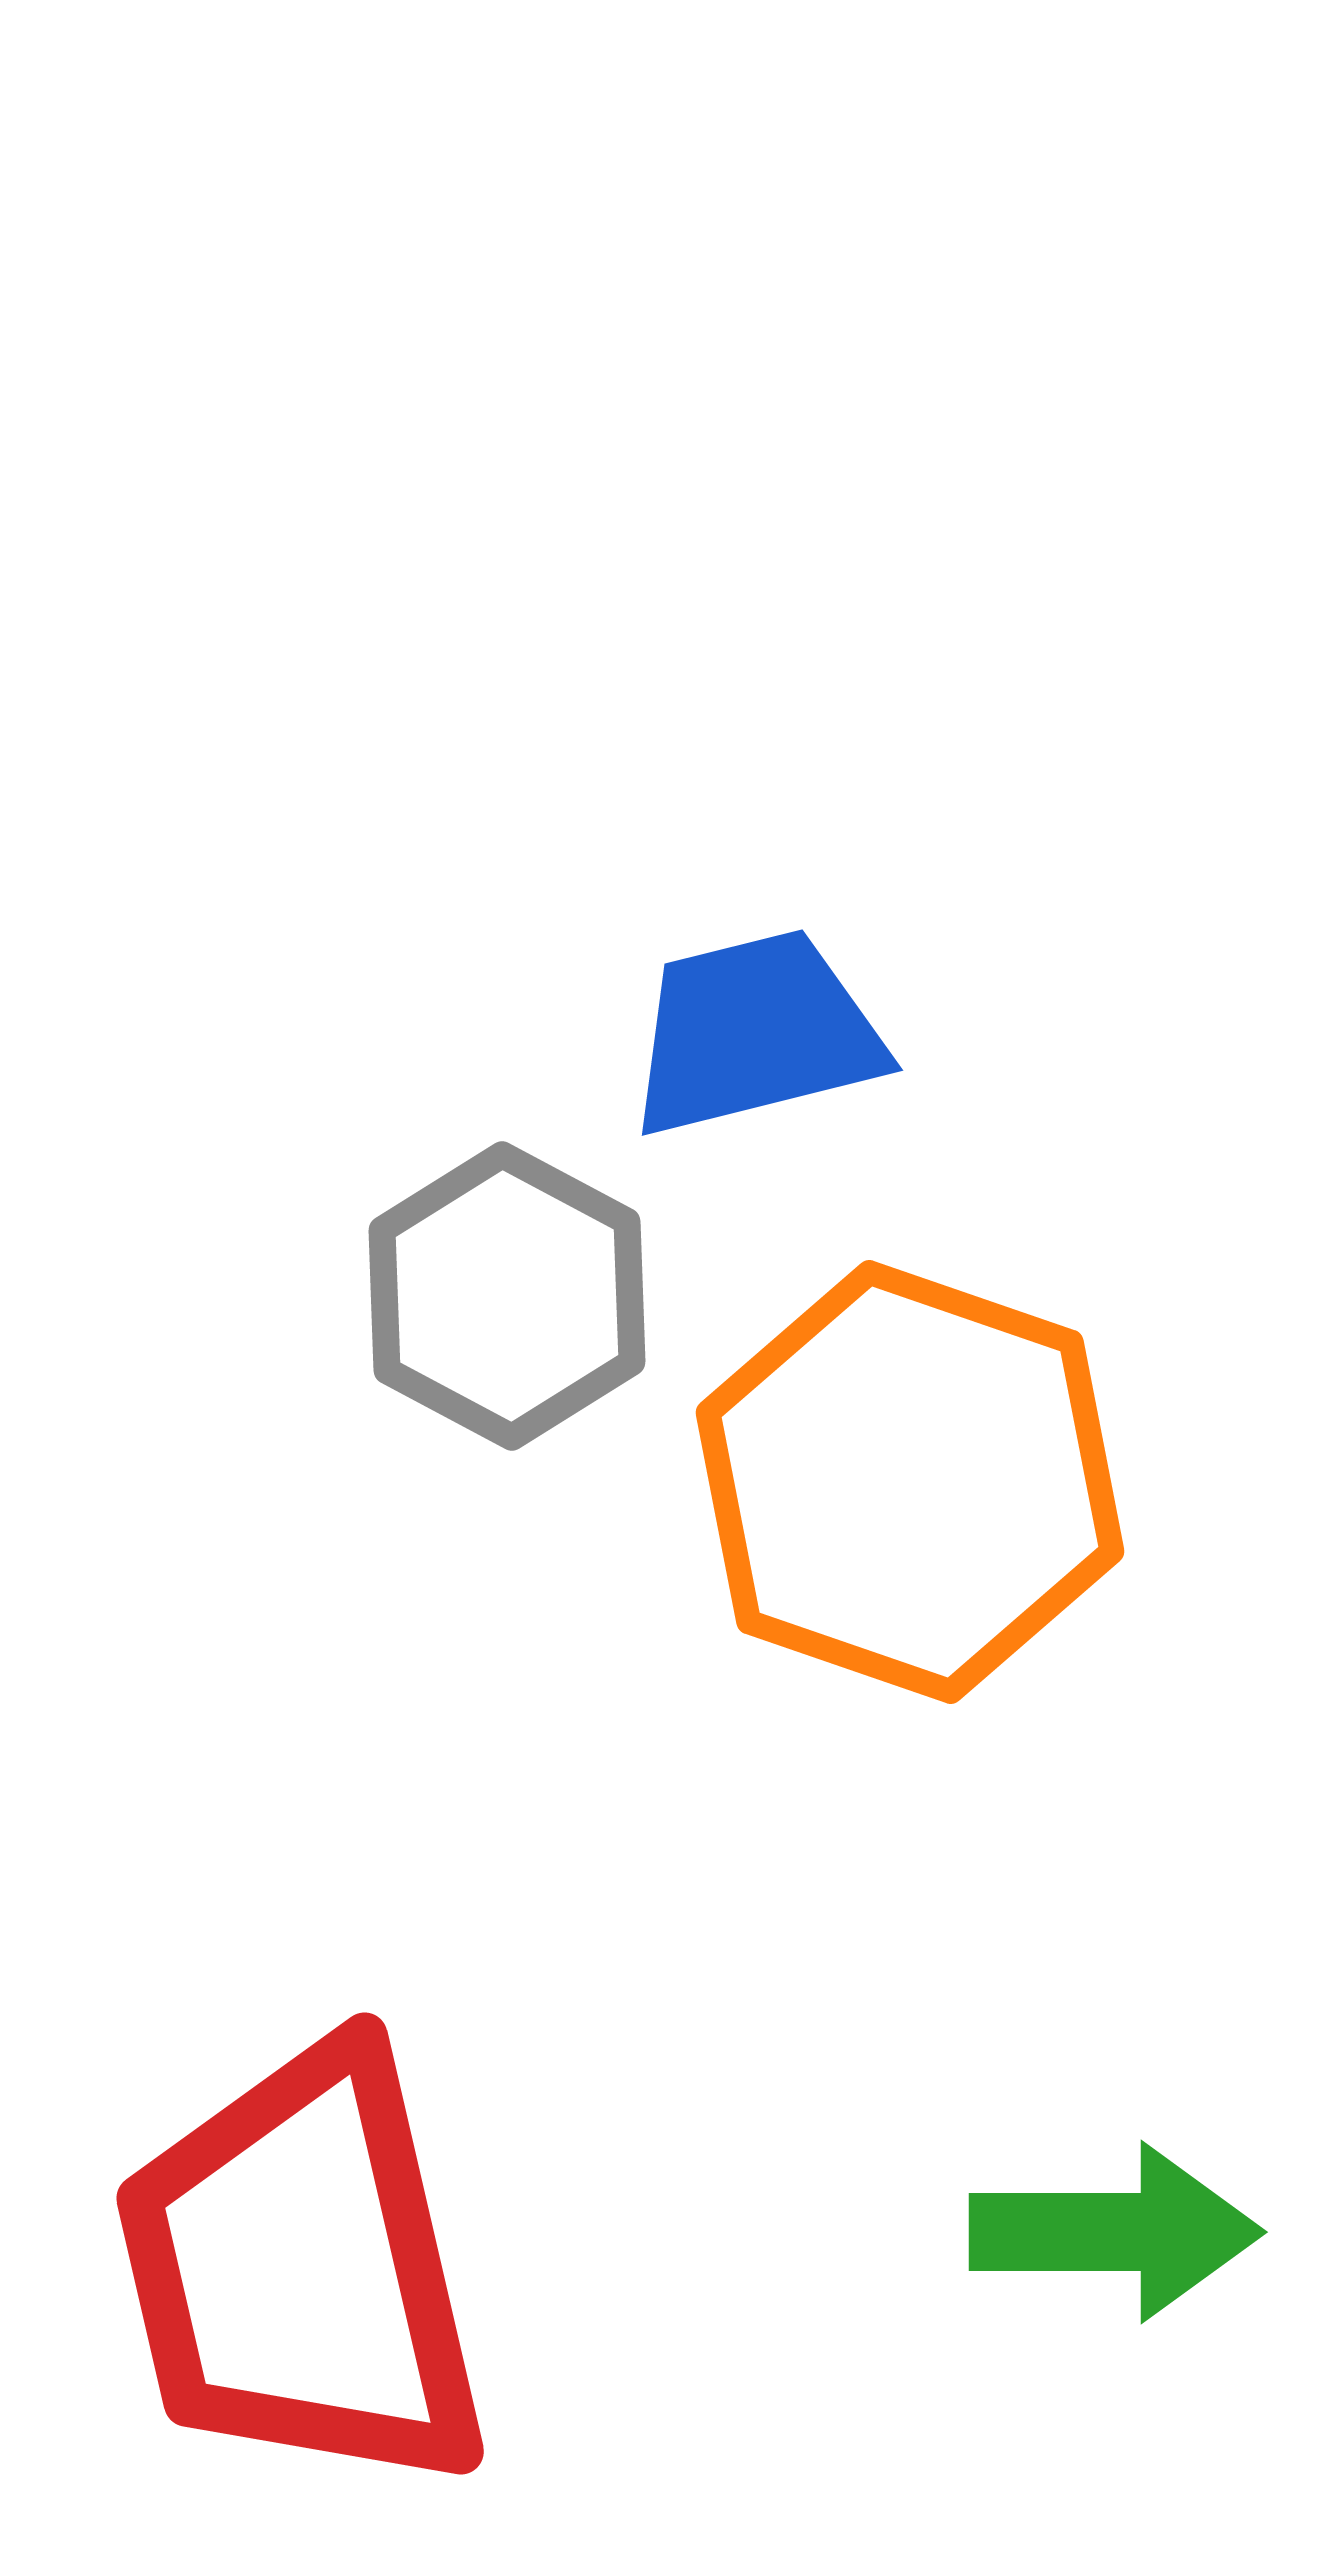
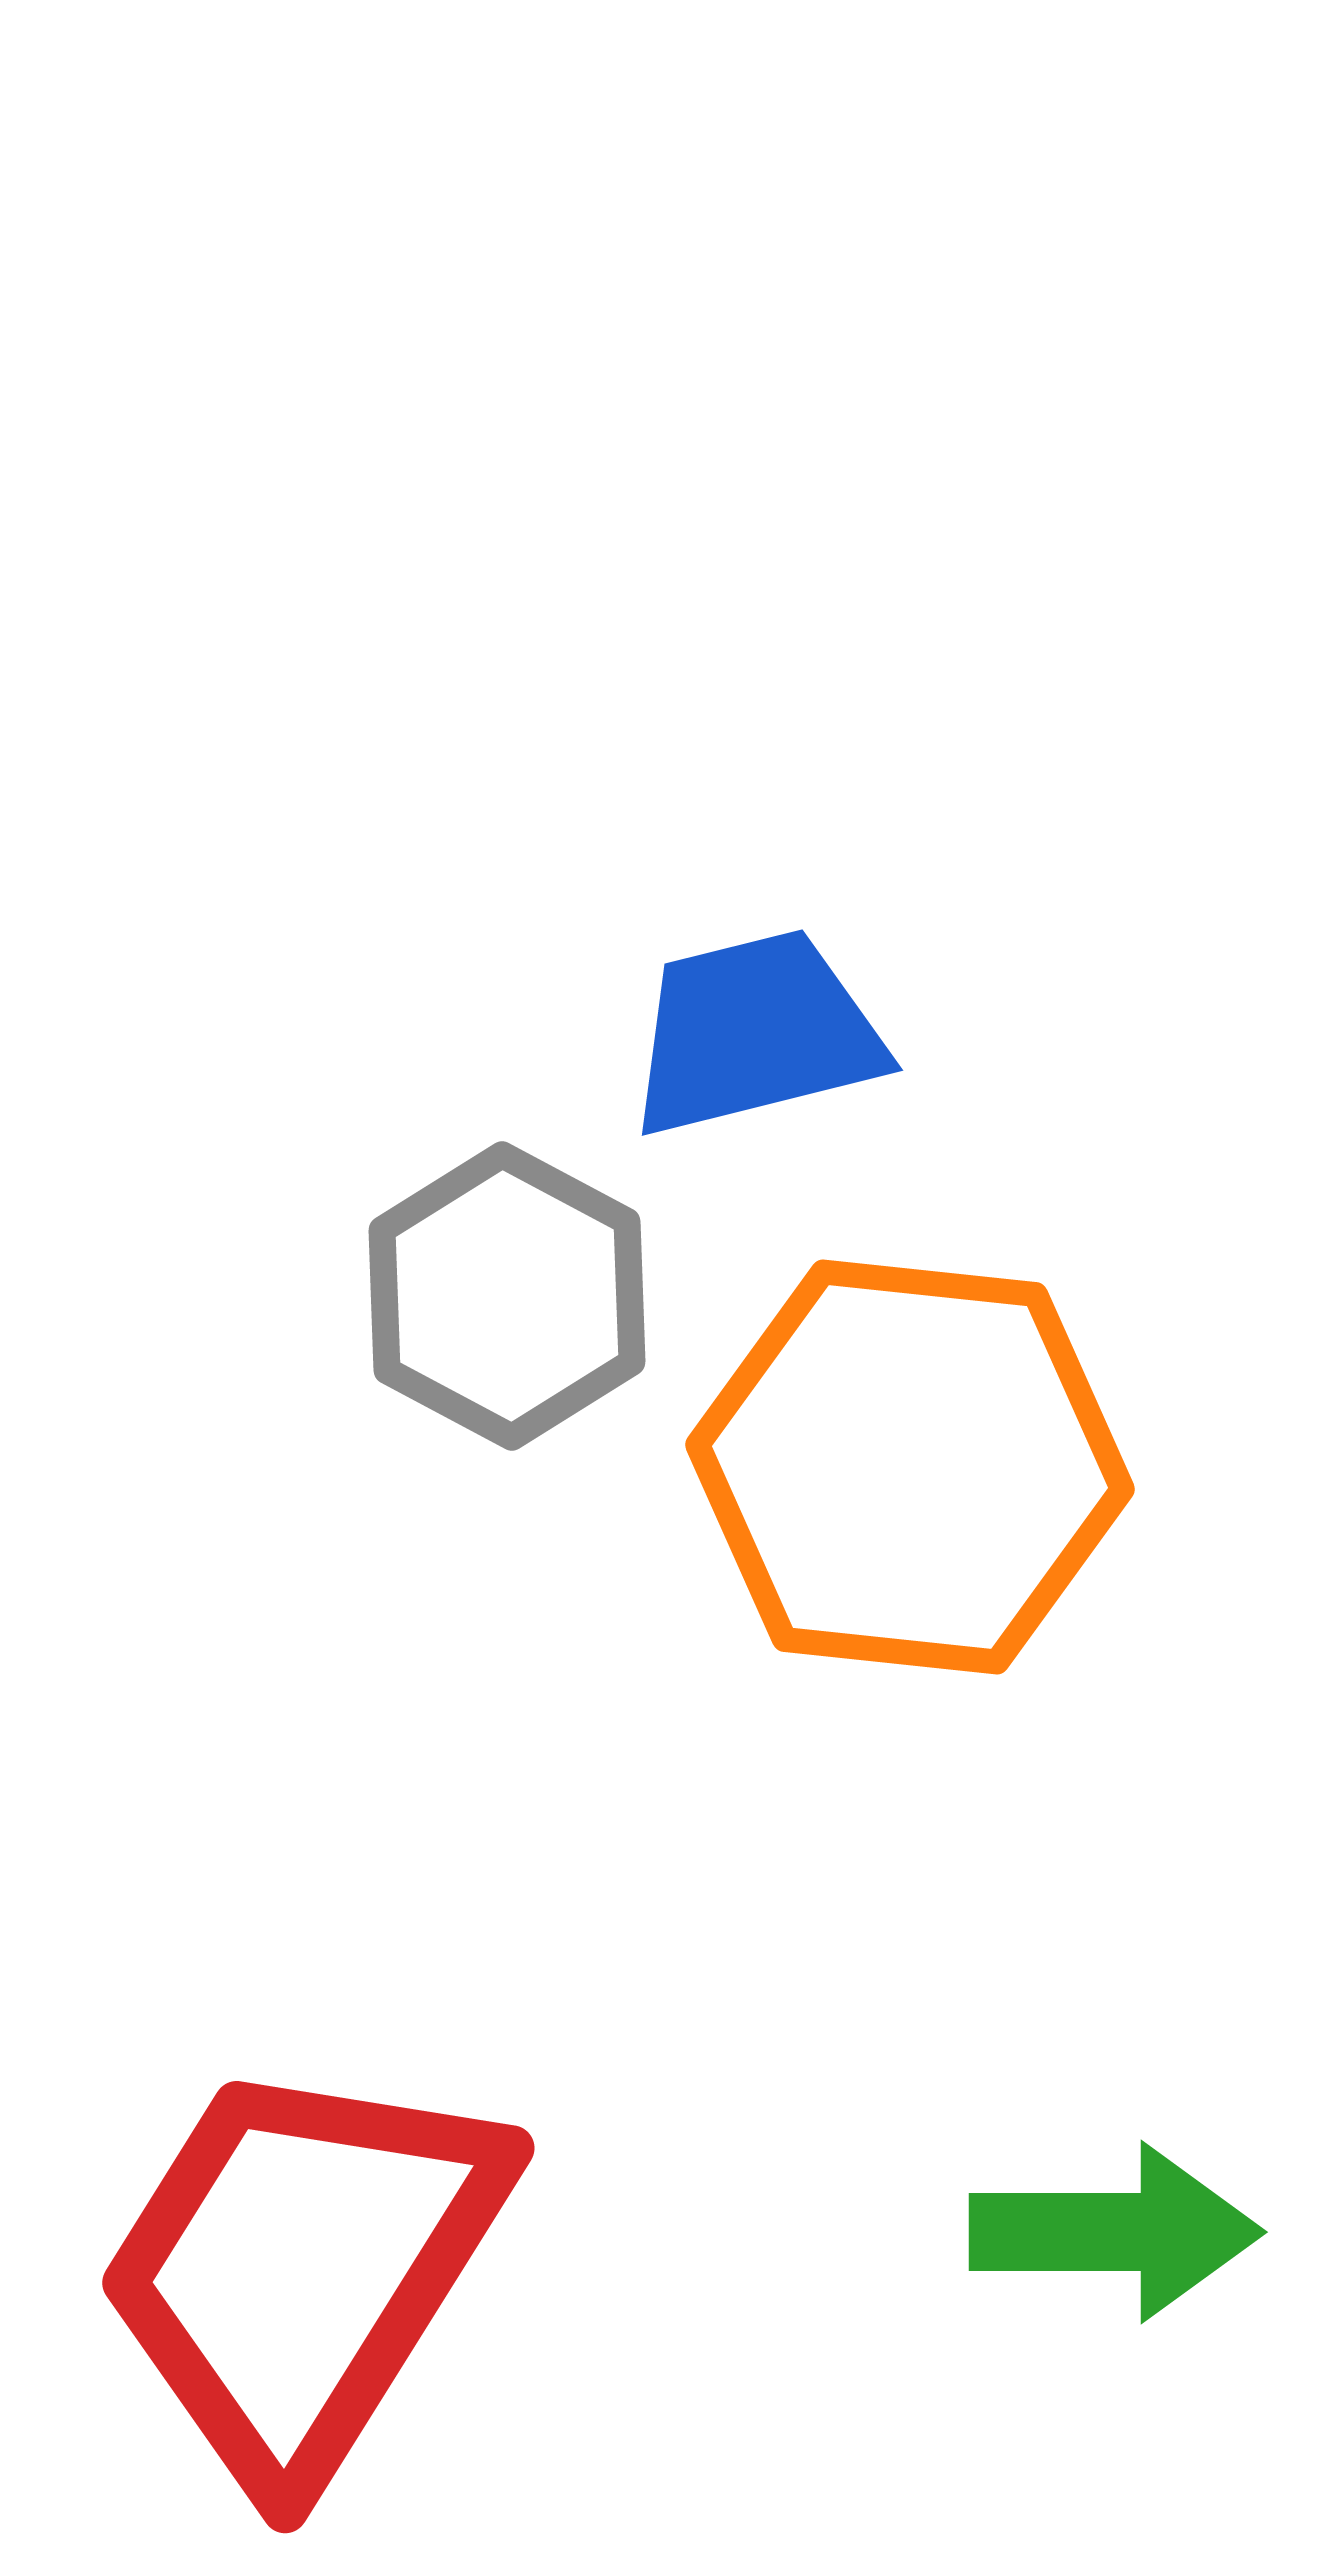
orange hexagon: moved 15 px up; rotated 13 degrees counterclockwise
red trapezoid: rotated 45 degrees clockwise
